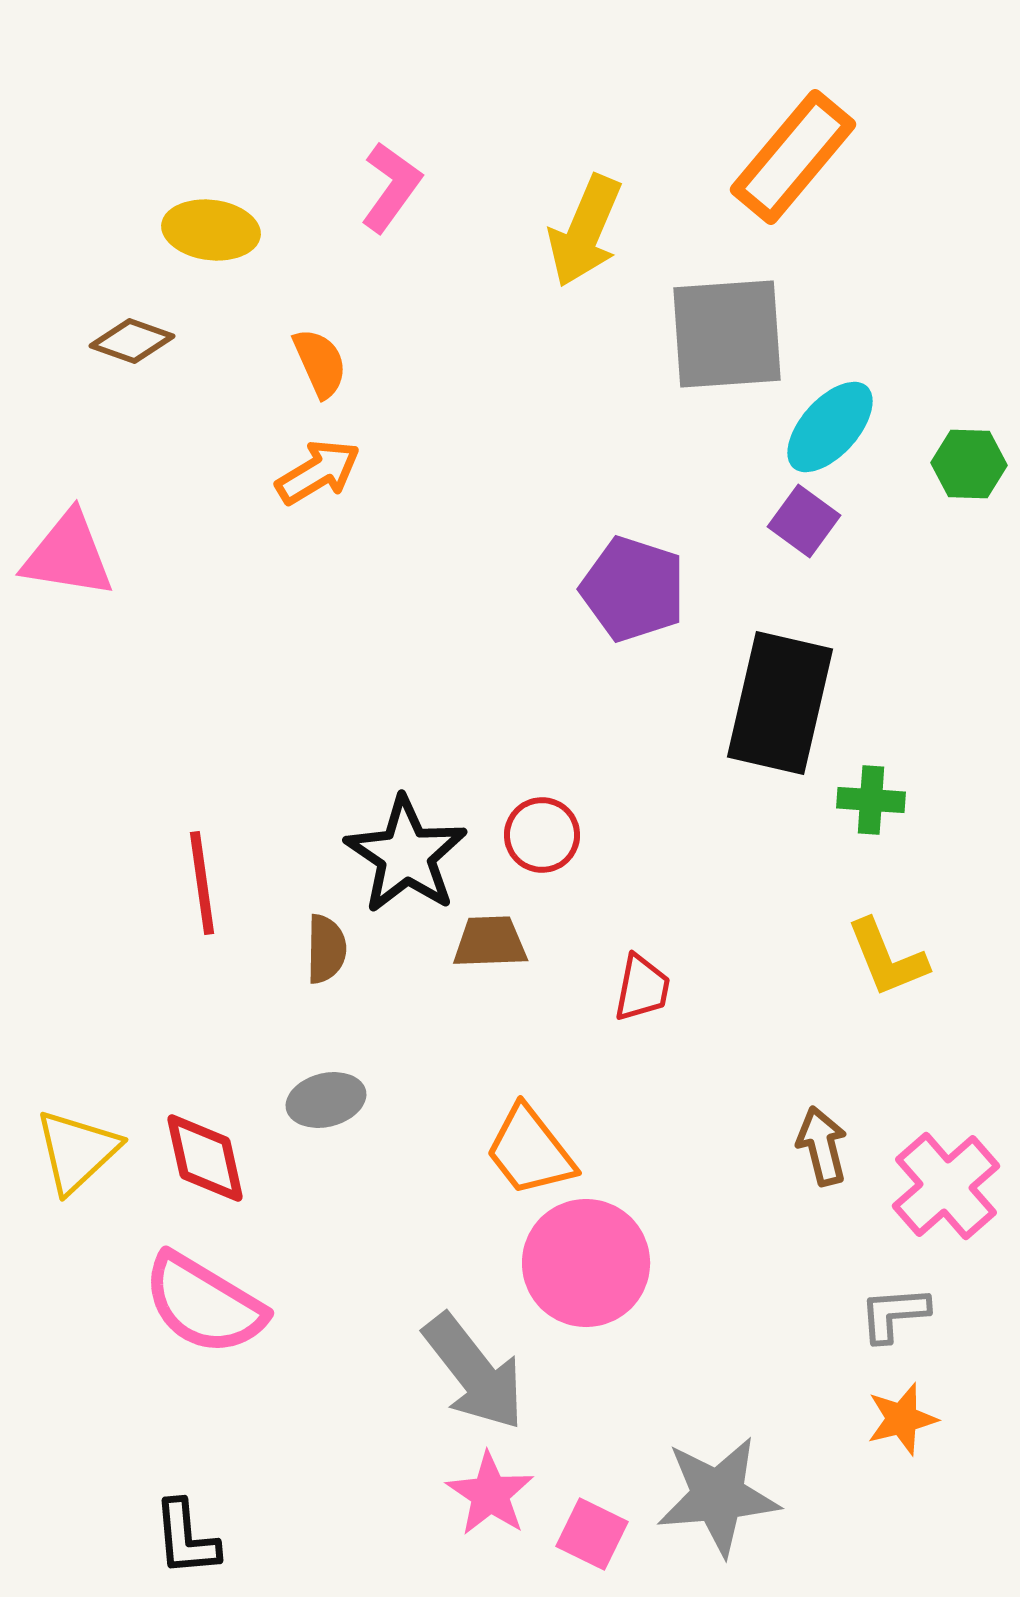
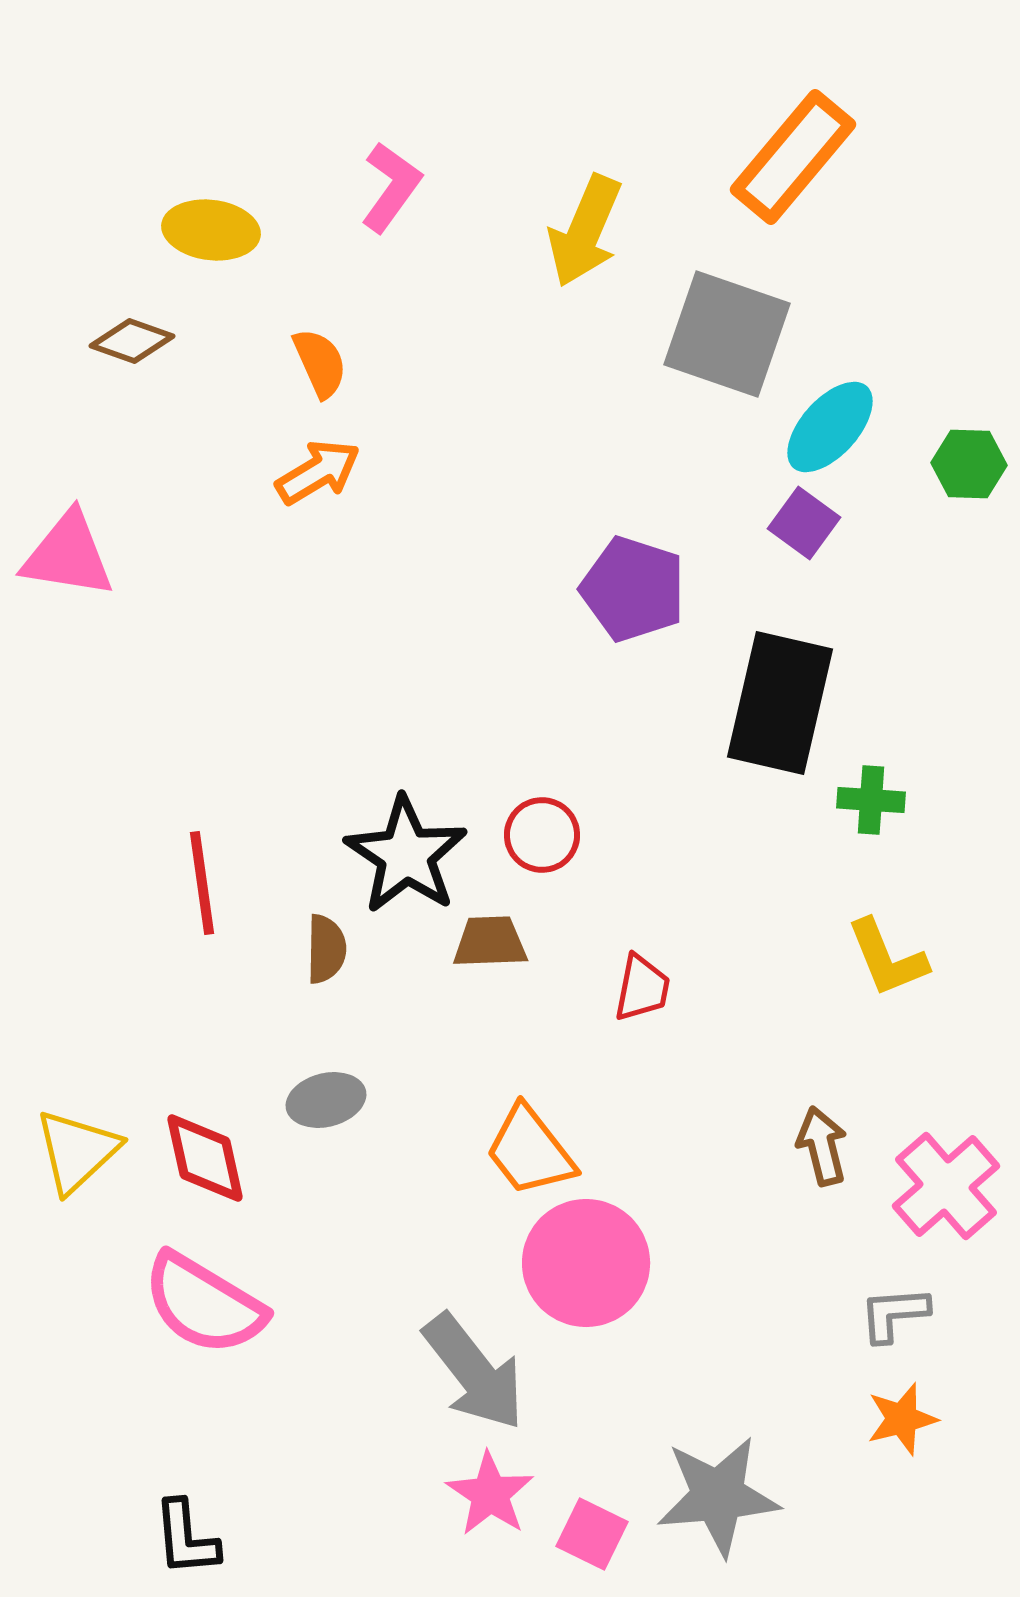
gray square: rotated 23 degrees clockwise
purple square: moved 2 px down
